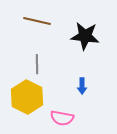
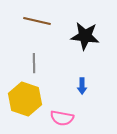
gray line: moved 3 px left, 1 px up
yellow hexagon: moved 2 px left, 2 px down; rotated 8 degrees counterclockwise
